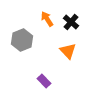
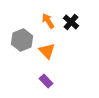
orange arrow: moved 1 px right, 2 px down
orange triangle: moved 21 px left
purple rectangle: moved 2 px right
